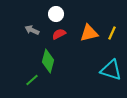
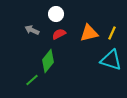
green diamond: rotated 25 degrees clockwise
cyan triangle: moved 10 px up
